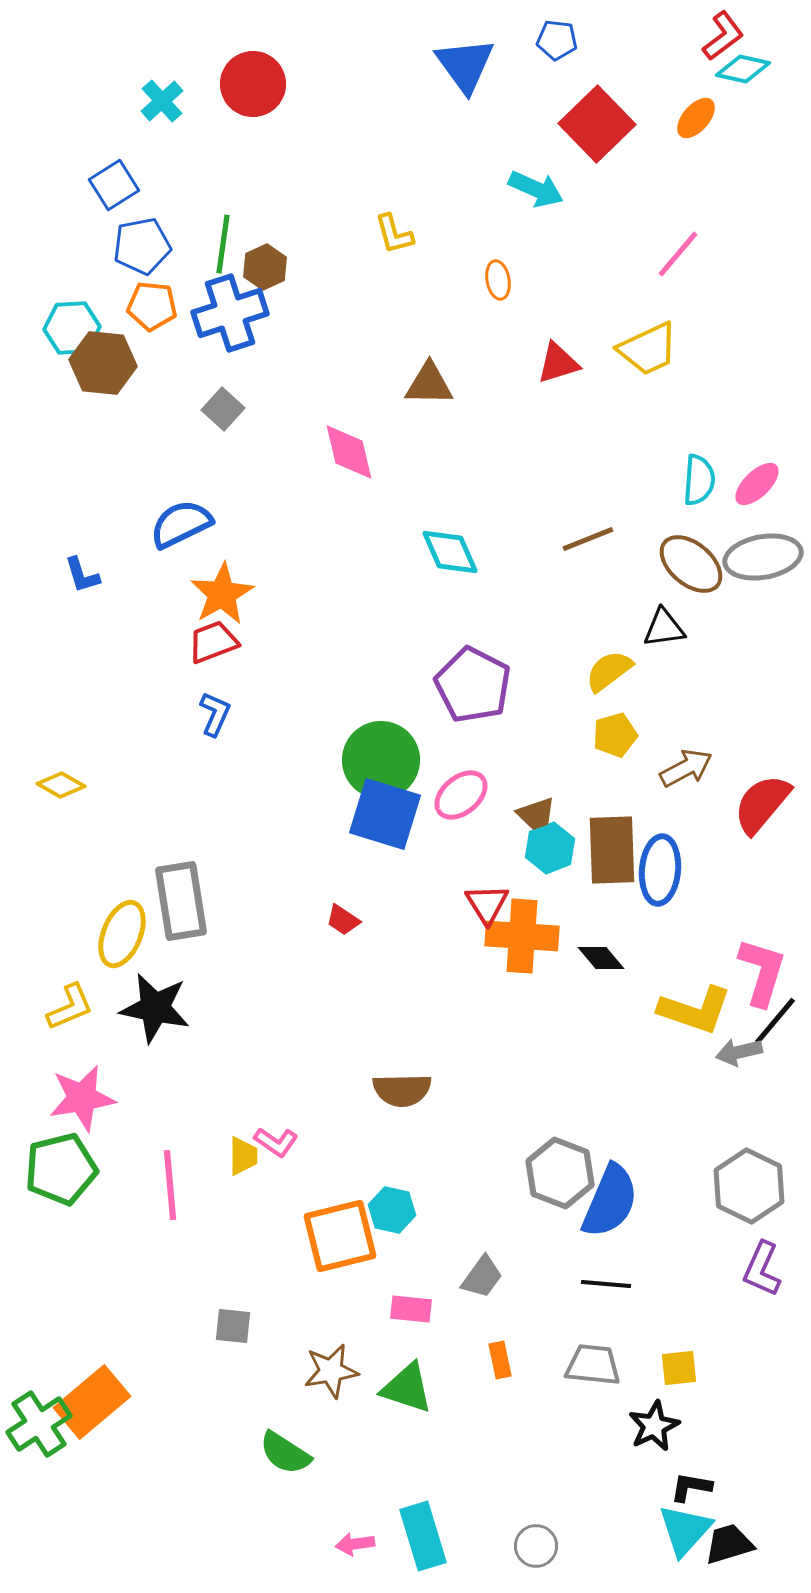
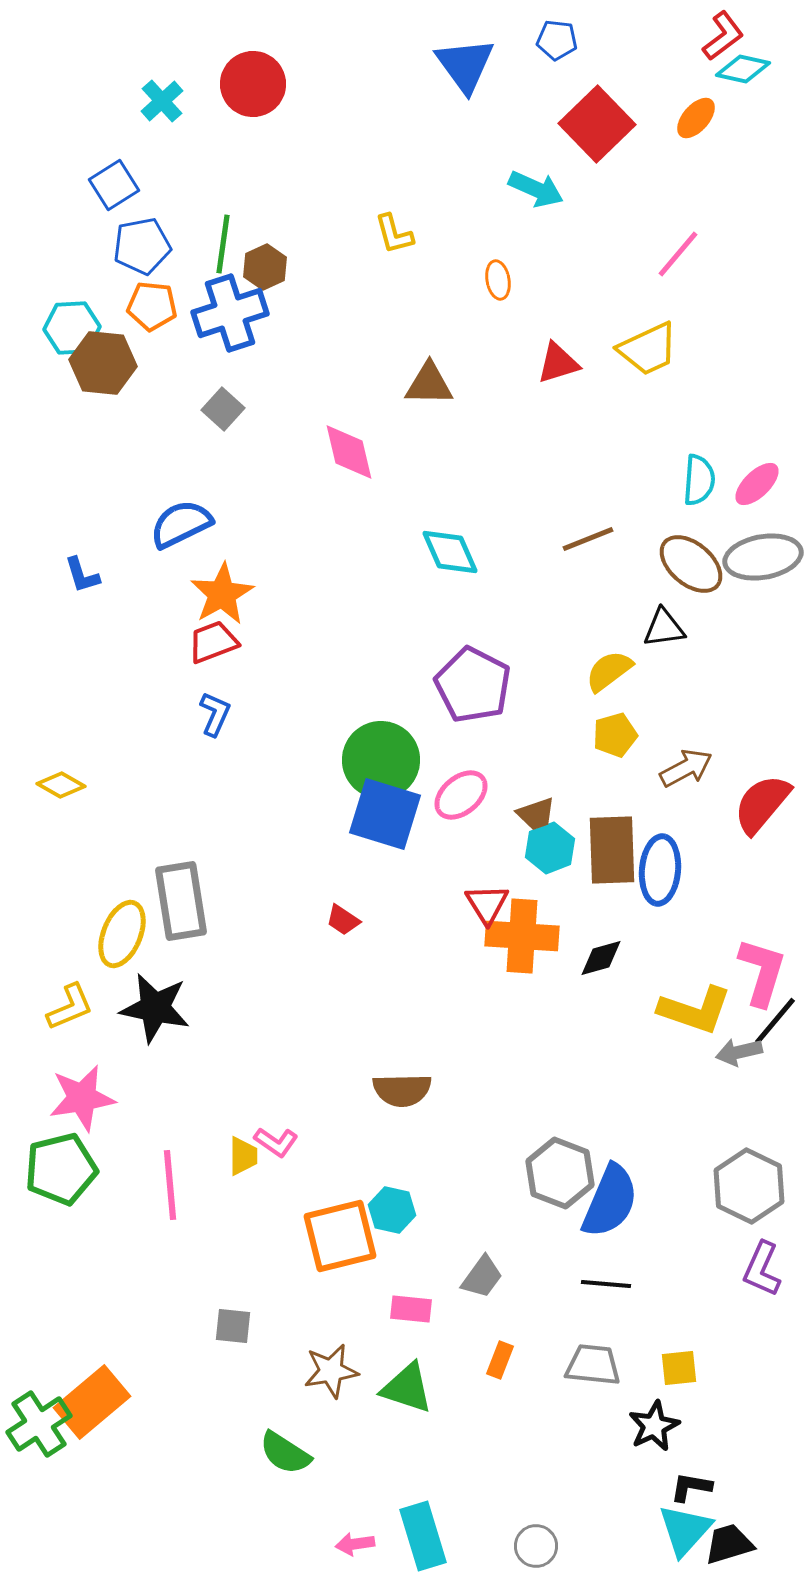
black diamond at (601, 958): rotated 66 degrees counterclockwise
orange rectangle at (500, 1360): rotated 33 degrees clockwise
